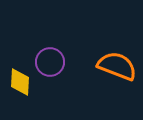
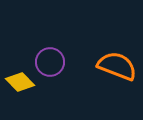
yellow diamond: rotated 48 degrees counterclockwise
